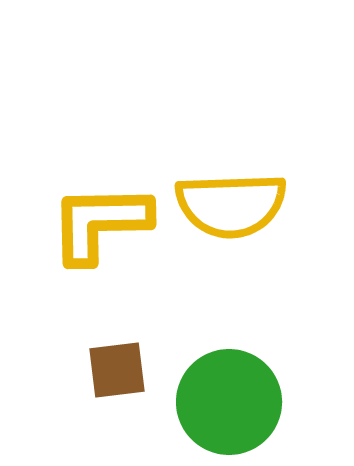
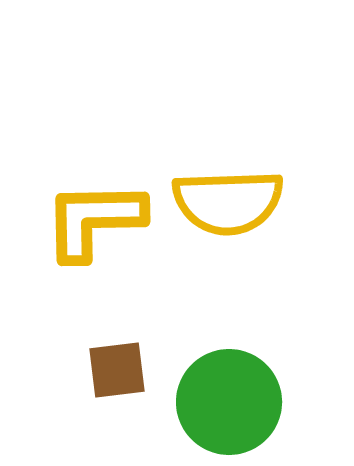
yellow semicircle: moved 3 px left, 3 px up
yellow L-shape: moved 6 px left, 3 px up
